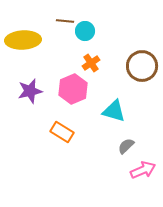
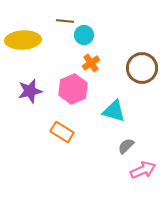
cyan circle: moved 1 px left, 4 px down
brown circle: moved 2 px down
